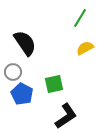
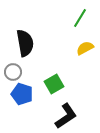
black semicircle: rotated 24 degrees clockwise
green square: rotated 18 degrees counterclockwise
blue pentagon: rotated 10 degrees counterclockwise
